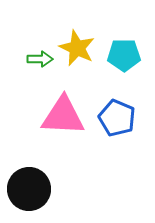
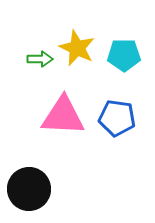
blue pentagon: rotated 15 degrees counterclockwise
